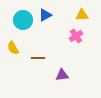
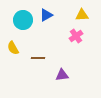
blue triangle: moved 1 px right
